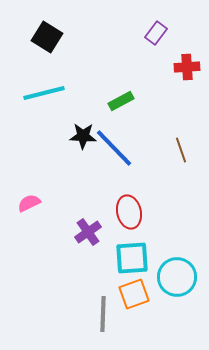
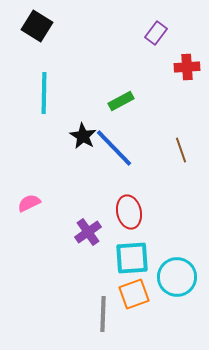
black square: moved 10 px left, 11 px up
cyan line: rotated 75 degrees counterclockwise
black star: rotated 28 degrees clockwise
